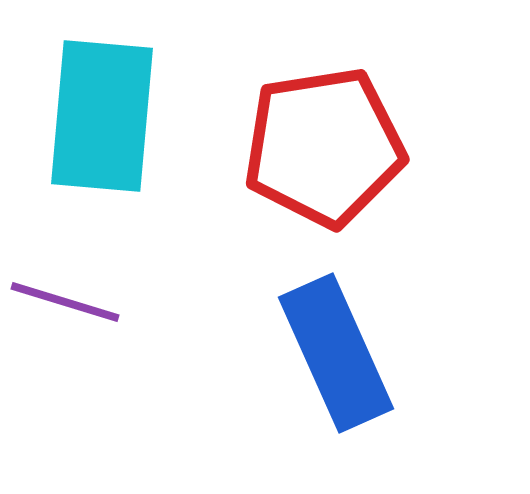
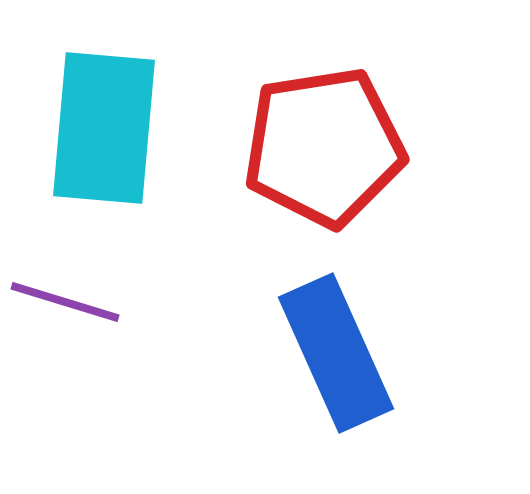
cyan rectangle: moved 2 px right, 12 px down
